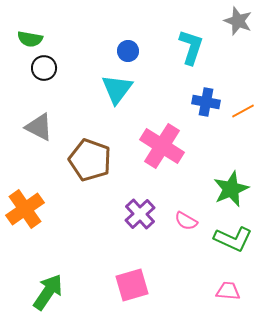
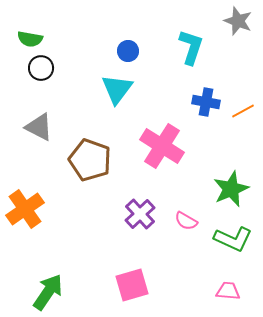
black circle: moved 3 px left
